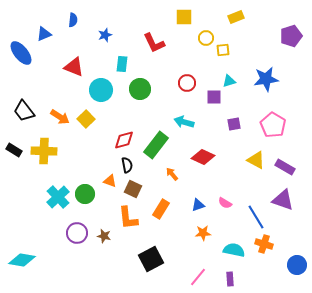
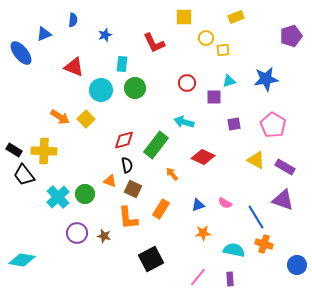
green circle at (140, 89): moved 5 px left, 1 px up
black trapezoid at (24, 111): moved 64 px down
